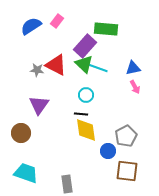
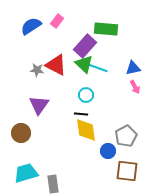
cyan trapezoid: rotated 35 degrees counterclockwise
gray rectangle: moved 14 px left
